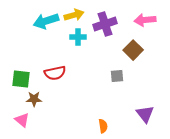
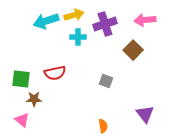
gray square: moved 11 px left, 5 px down; rotated 24 degrees clockwise
